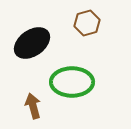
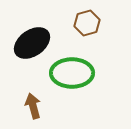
green ellipse: moved 9 px up
